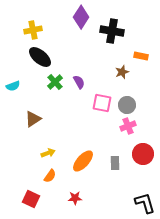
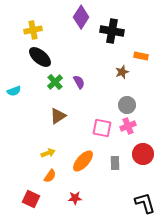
cyan semicircle: moved 1 px right, 5 px down
pink square: moved 25 px down
brown triangle: moved 25 px right, 3 px up
